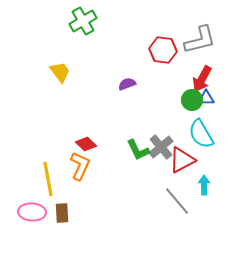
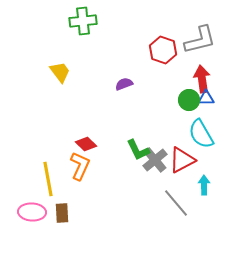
green cross: rotated 24 degrees clockwise
red hexagon: rotated 12 degrees clockwise
red arrow: rotated 144 degrees clockwise
purple semicircle: moved 3 px left
green circle: moved 3 px left
gray cross: moved 6 px left, 13 px down
gray line: moved 1 px left, 2 px down
